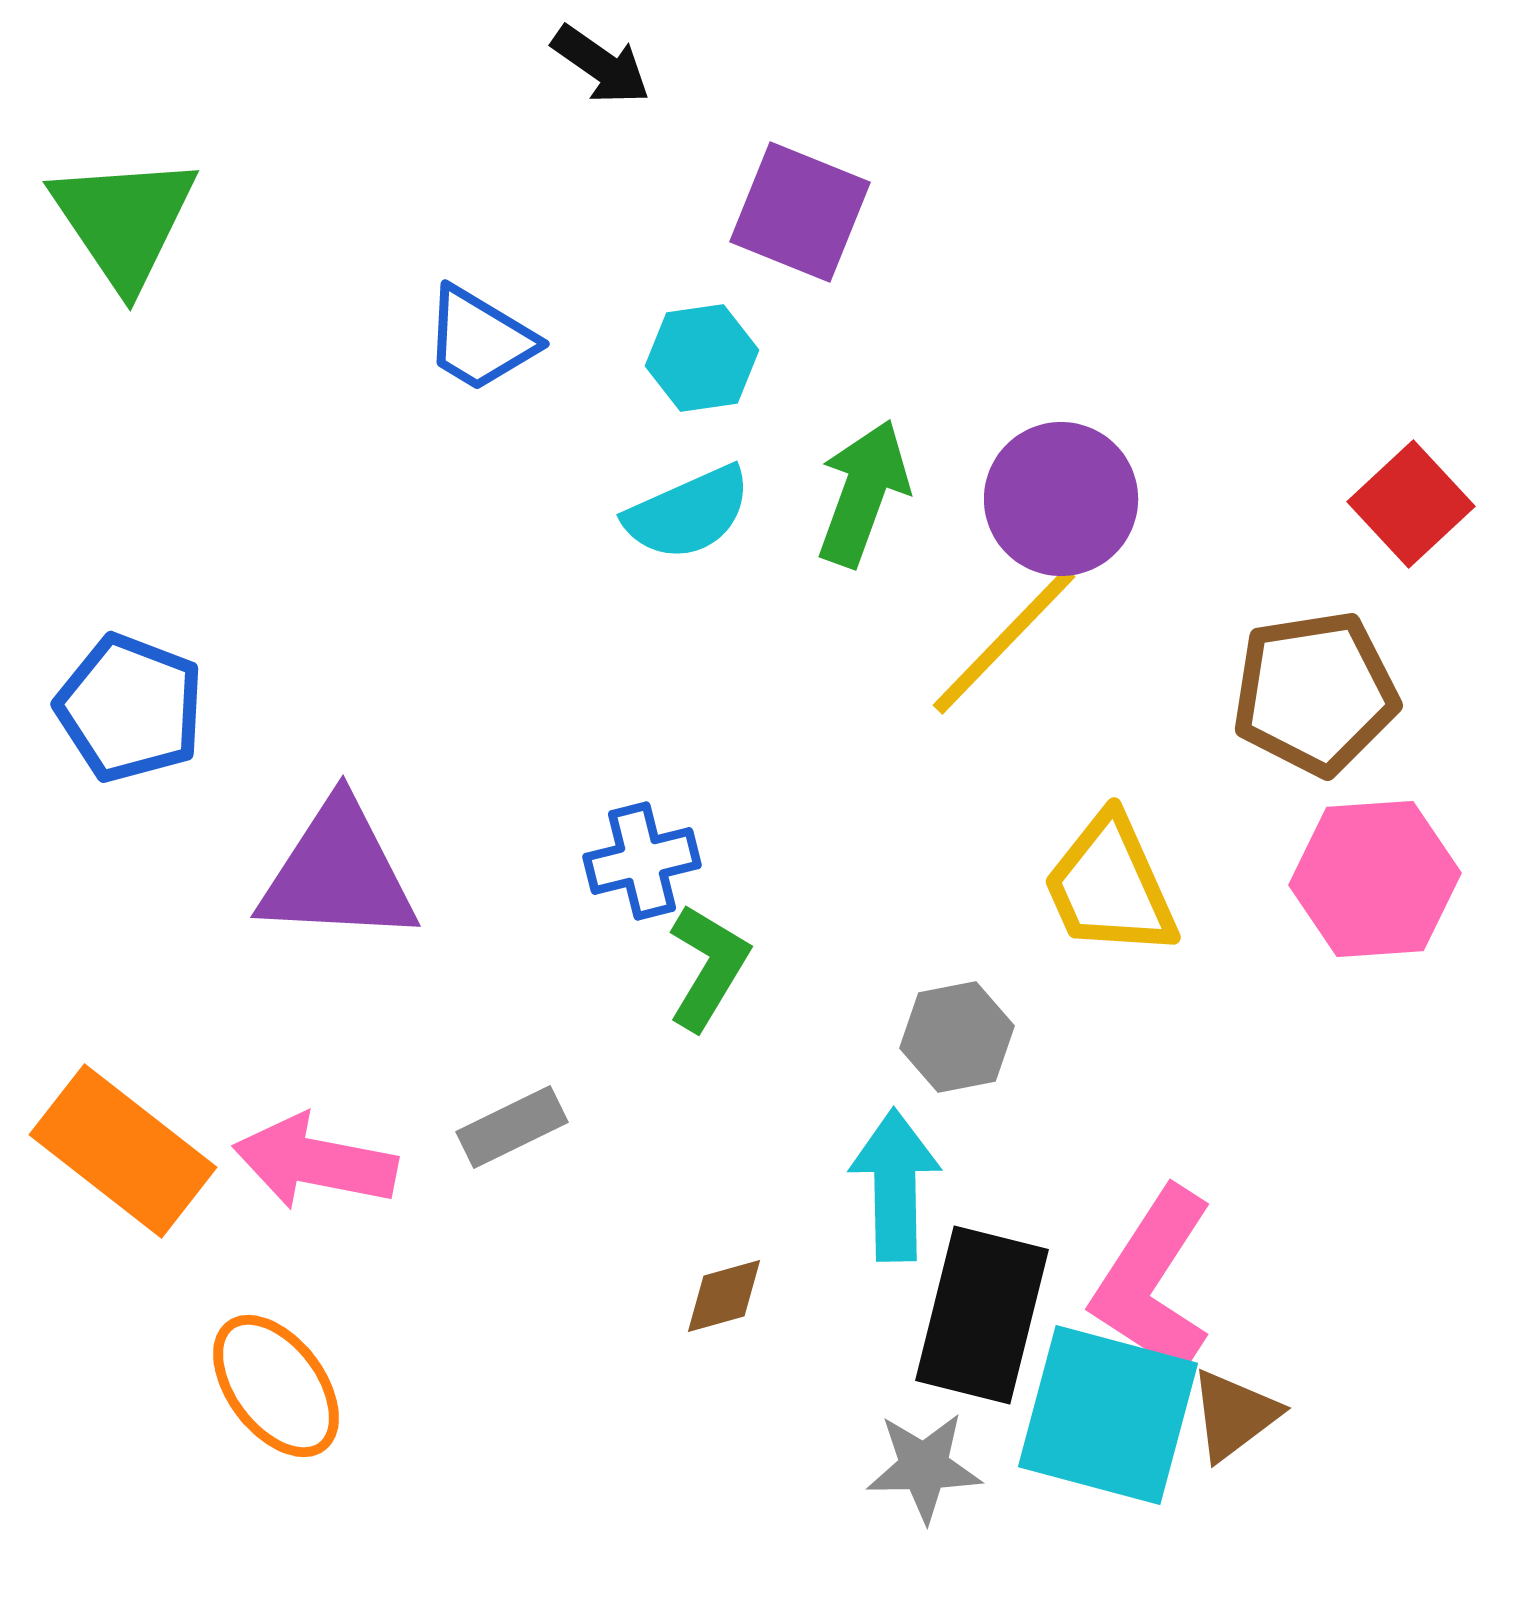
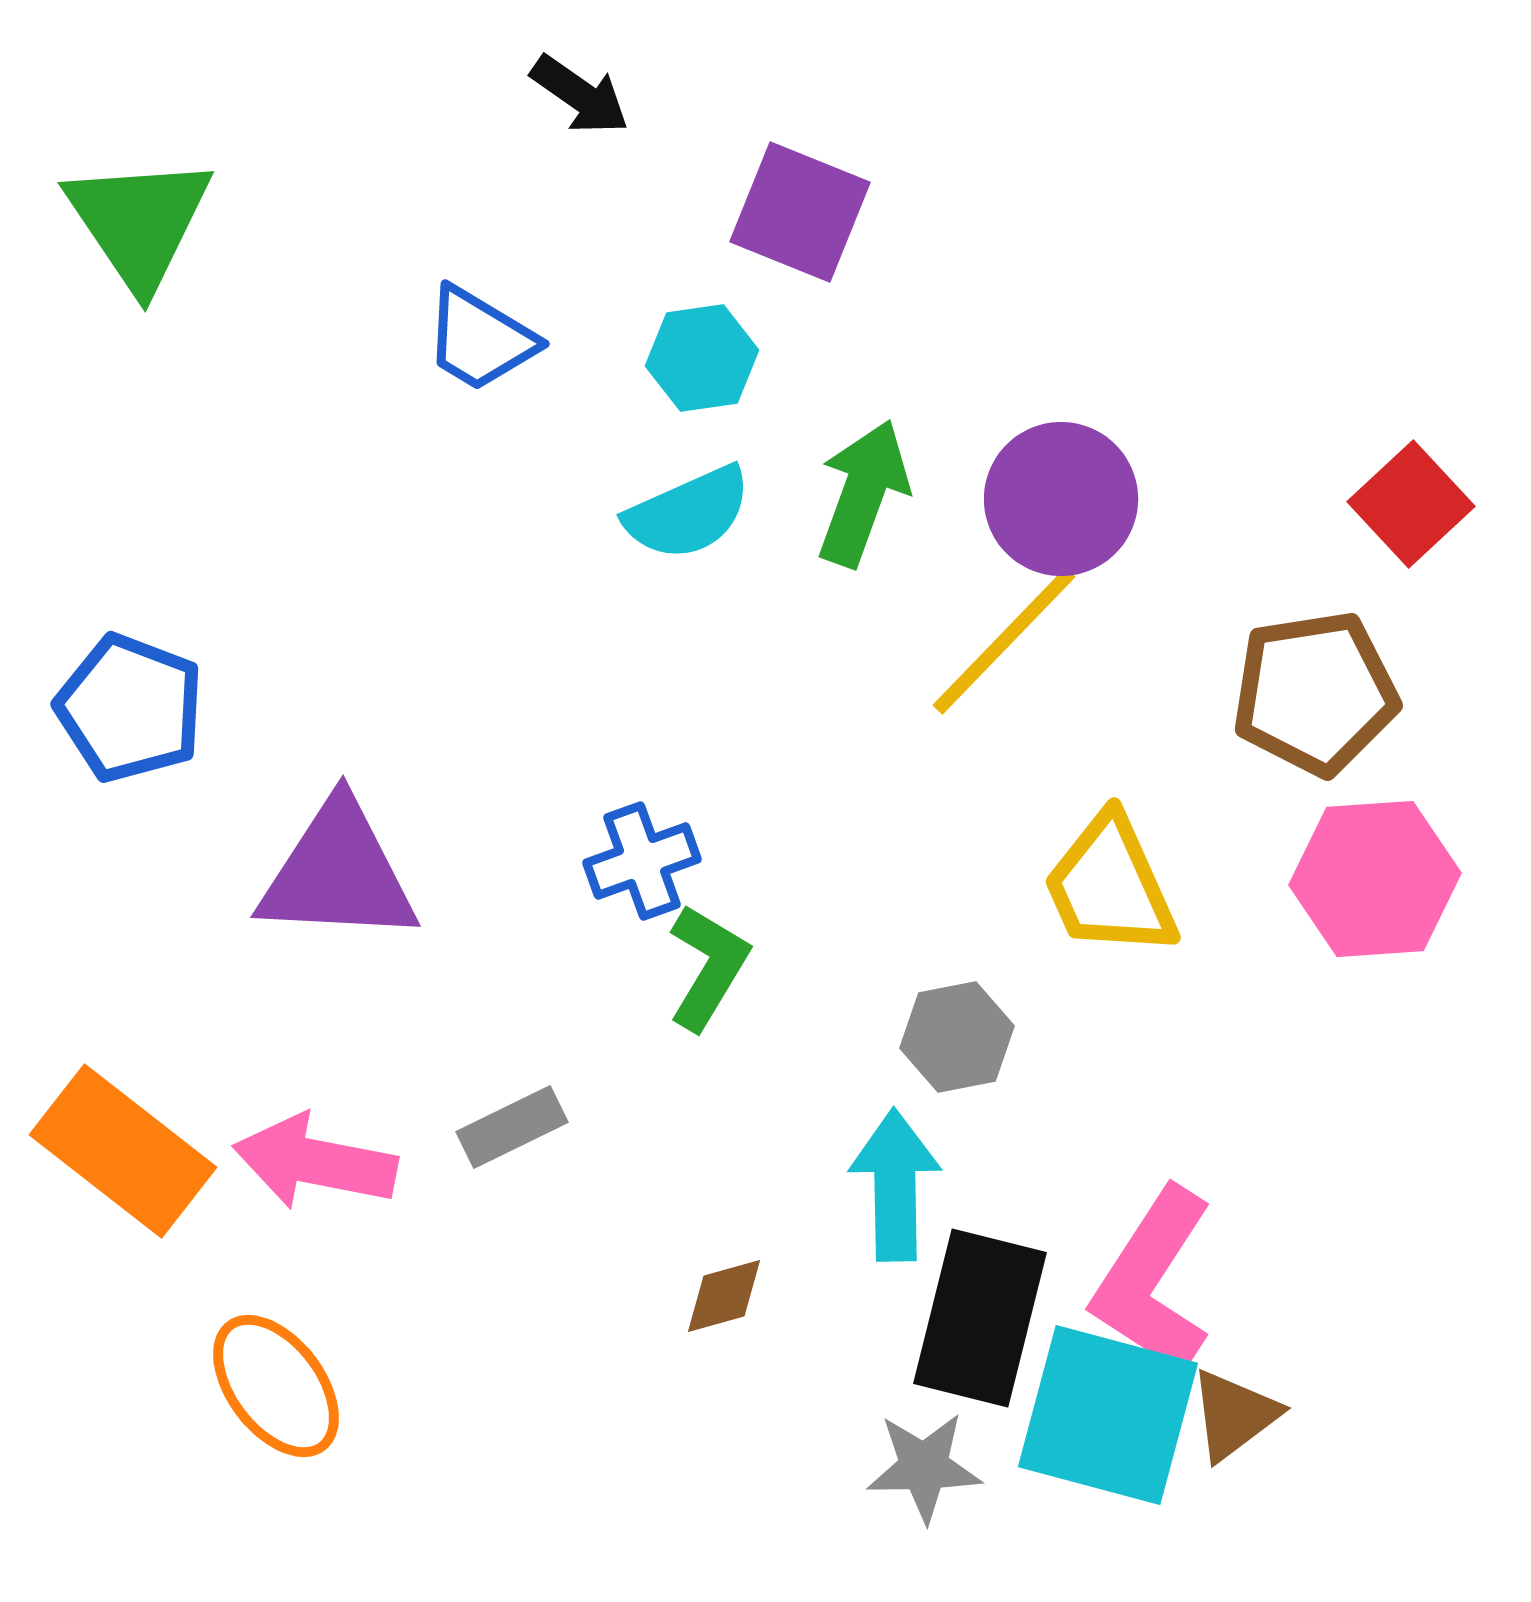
black arrow: moved 21 px left, 30 px down
green triangle: moved 15 px right, 1 px down
blue cross: rotated 6 degrees counterclockwise
black rectangle: moved 2 px left, 3 px down
